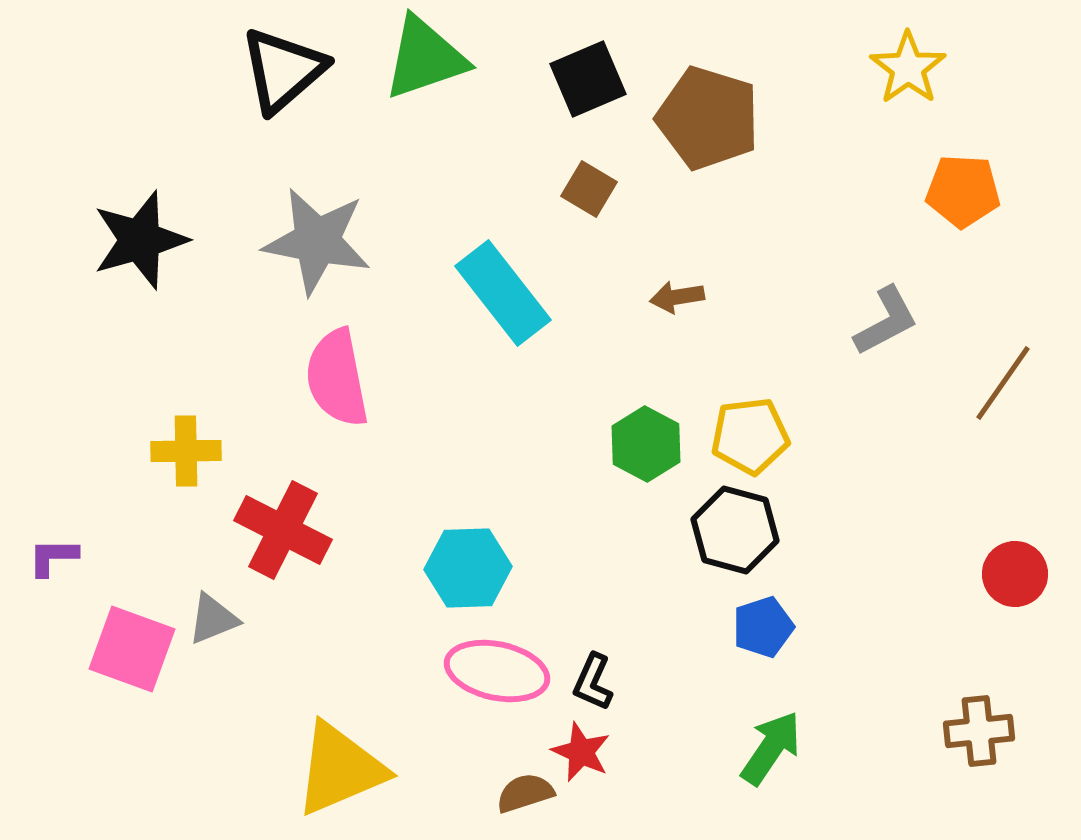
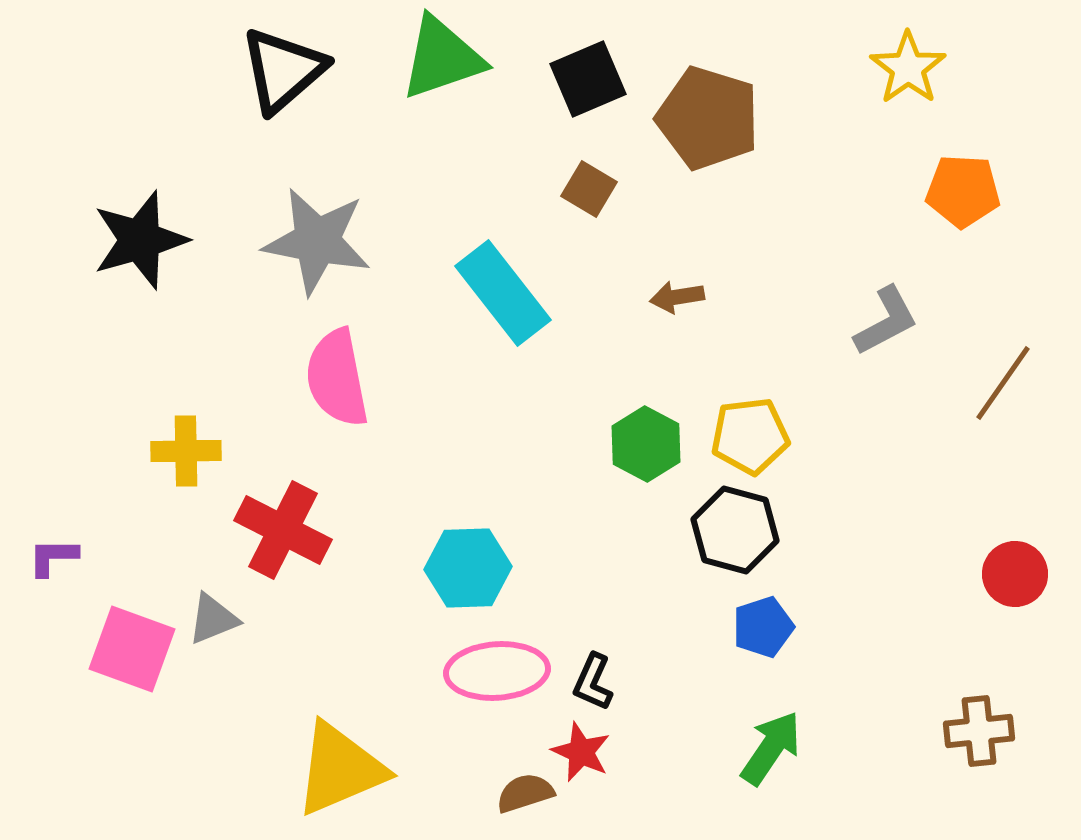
green triangle: moved 17 px right
pink ellipse: rotated 16 degrees counterclockwise
